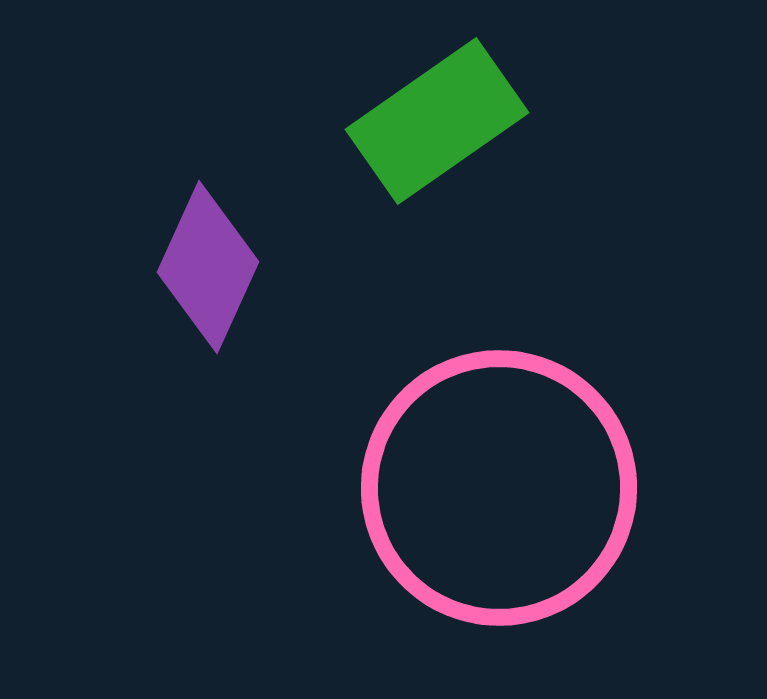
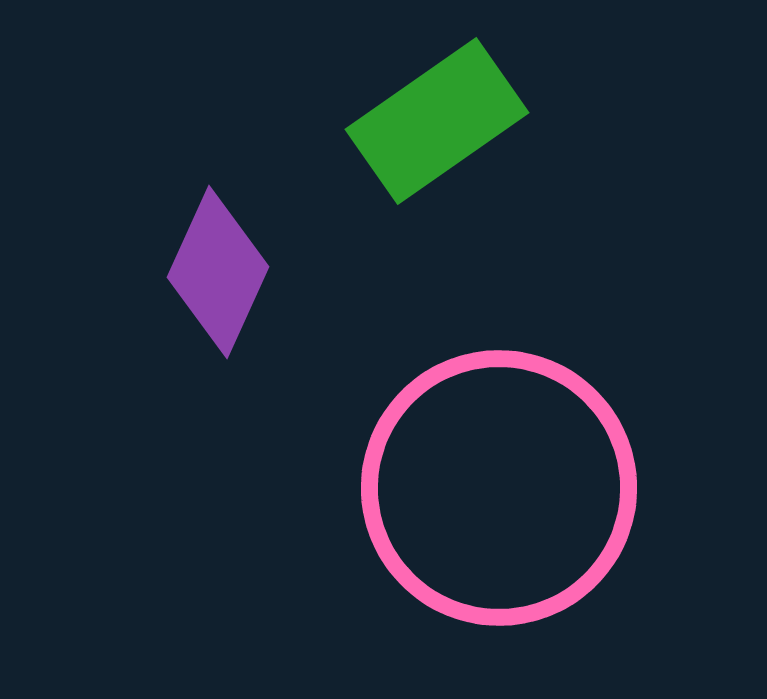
purple diamond: moved 10 px right, 5 px down
